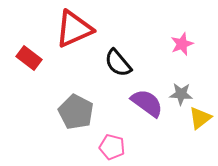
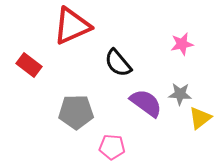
red triangle: moved 2 px left, 3 px up
pink star: rotated 10 degrees clockwise
red rectangle: moved 7 px down
gray star: moved 1 px left
purple semicircle: moved 1 px left
gray pentagon: rotated 28 degrees counterclockwise
pink pentagon: rotated 10 degrees counterclockwise
